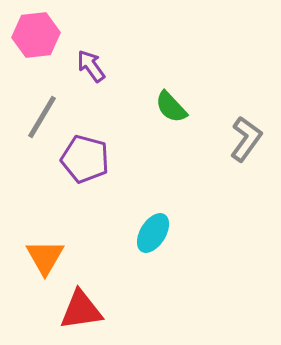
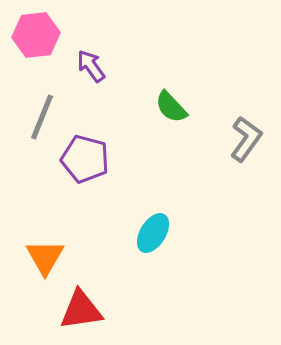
gray line: rotated 9 degrees counterclockwise
